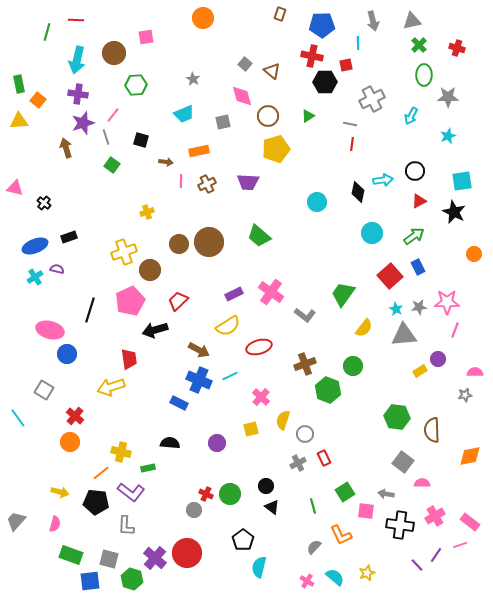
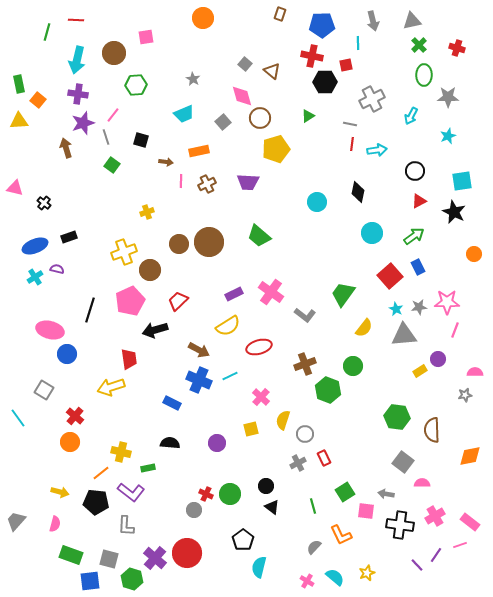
brown circle at (268, 116): moved 8 px left, 2 px down
gray square at (223, 122): rotated 28 degrees counterclockwise
cyan arrow at (383, 180): moved 6 px left, 30 px up
blue rectangle at (179, 403): moved 7 px left
